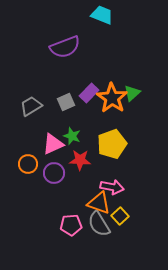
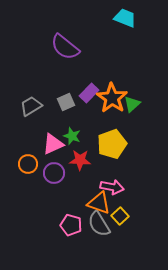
cyan trapezoid: moved 23 px right, 3 px down
purple semicircle: rotated 60 degrees clockwise
green triangle: moved 11 px down
pink pentagon: rotated 20 degrees clockwise
